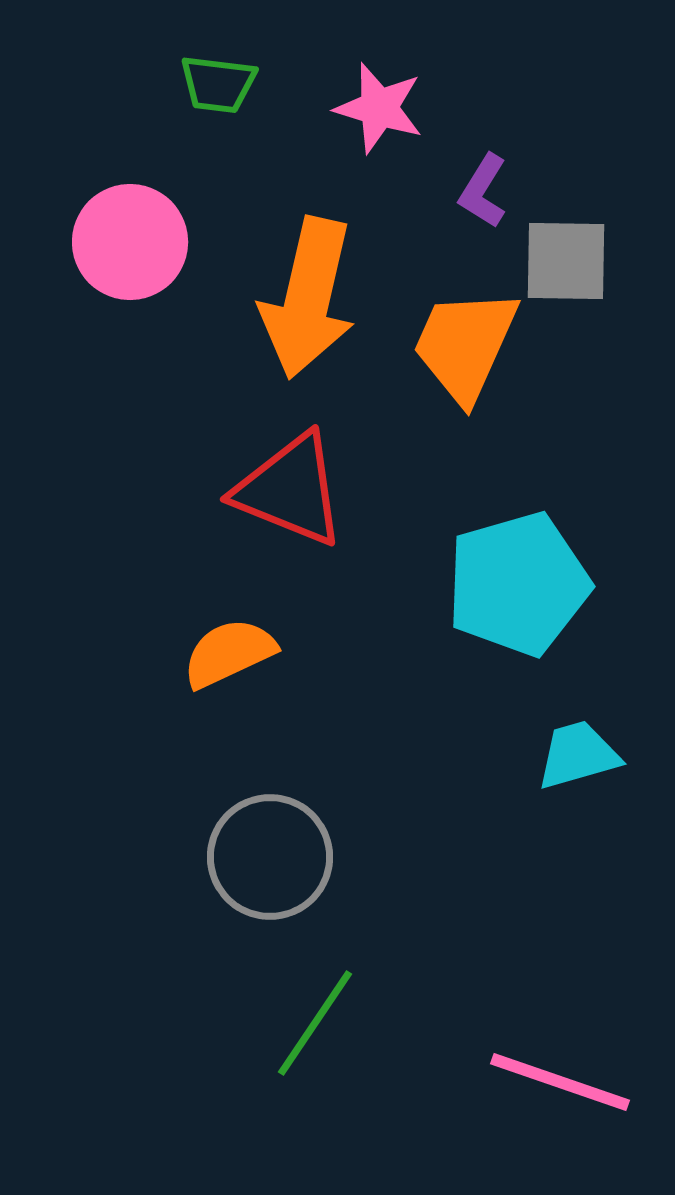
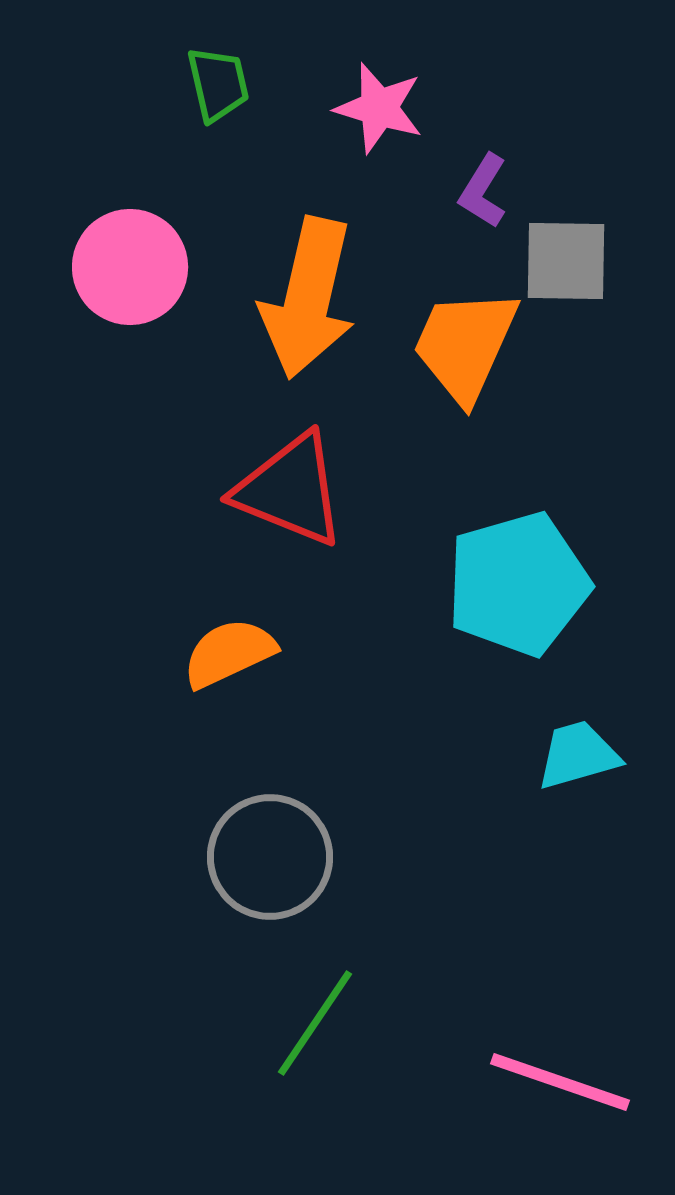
green trapezoid: rotated 110 degrees counterclockwise
pink circle: moved 25 px down
